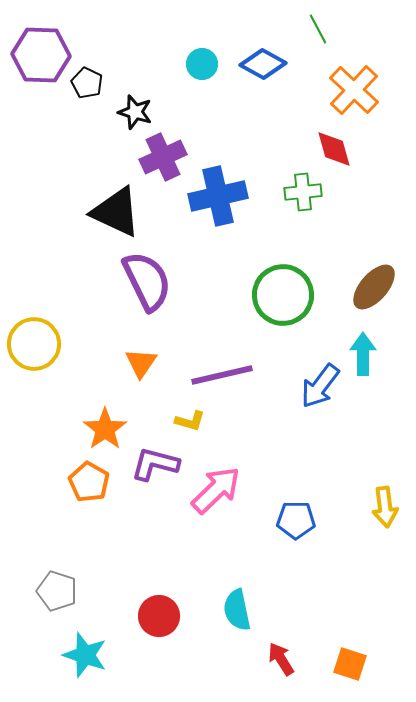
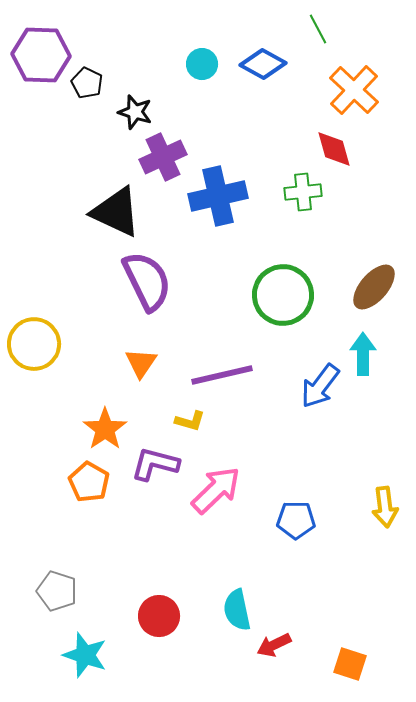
red arrow: moved 7 px left, 14 px up; rotated 84 degrees counterclockwise
